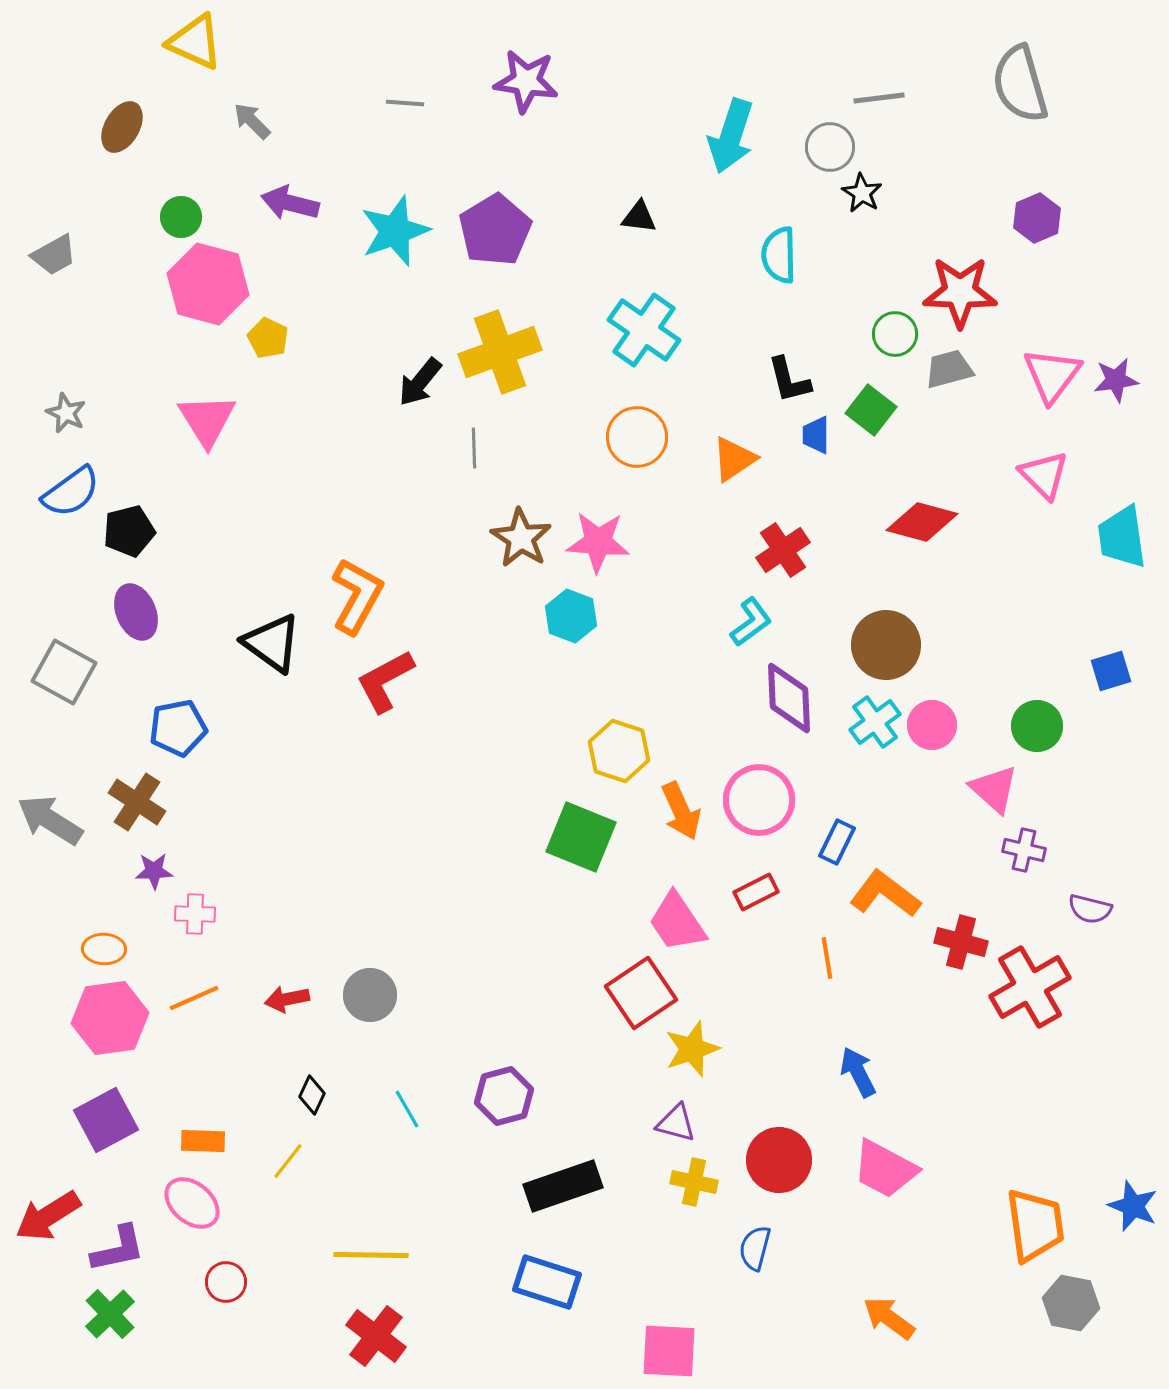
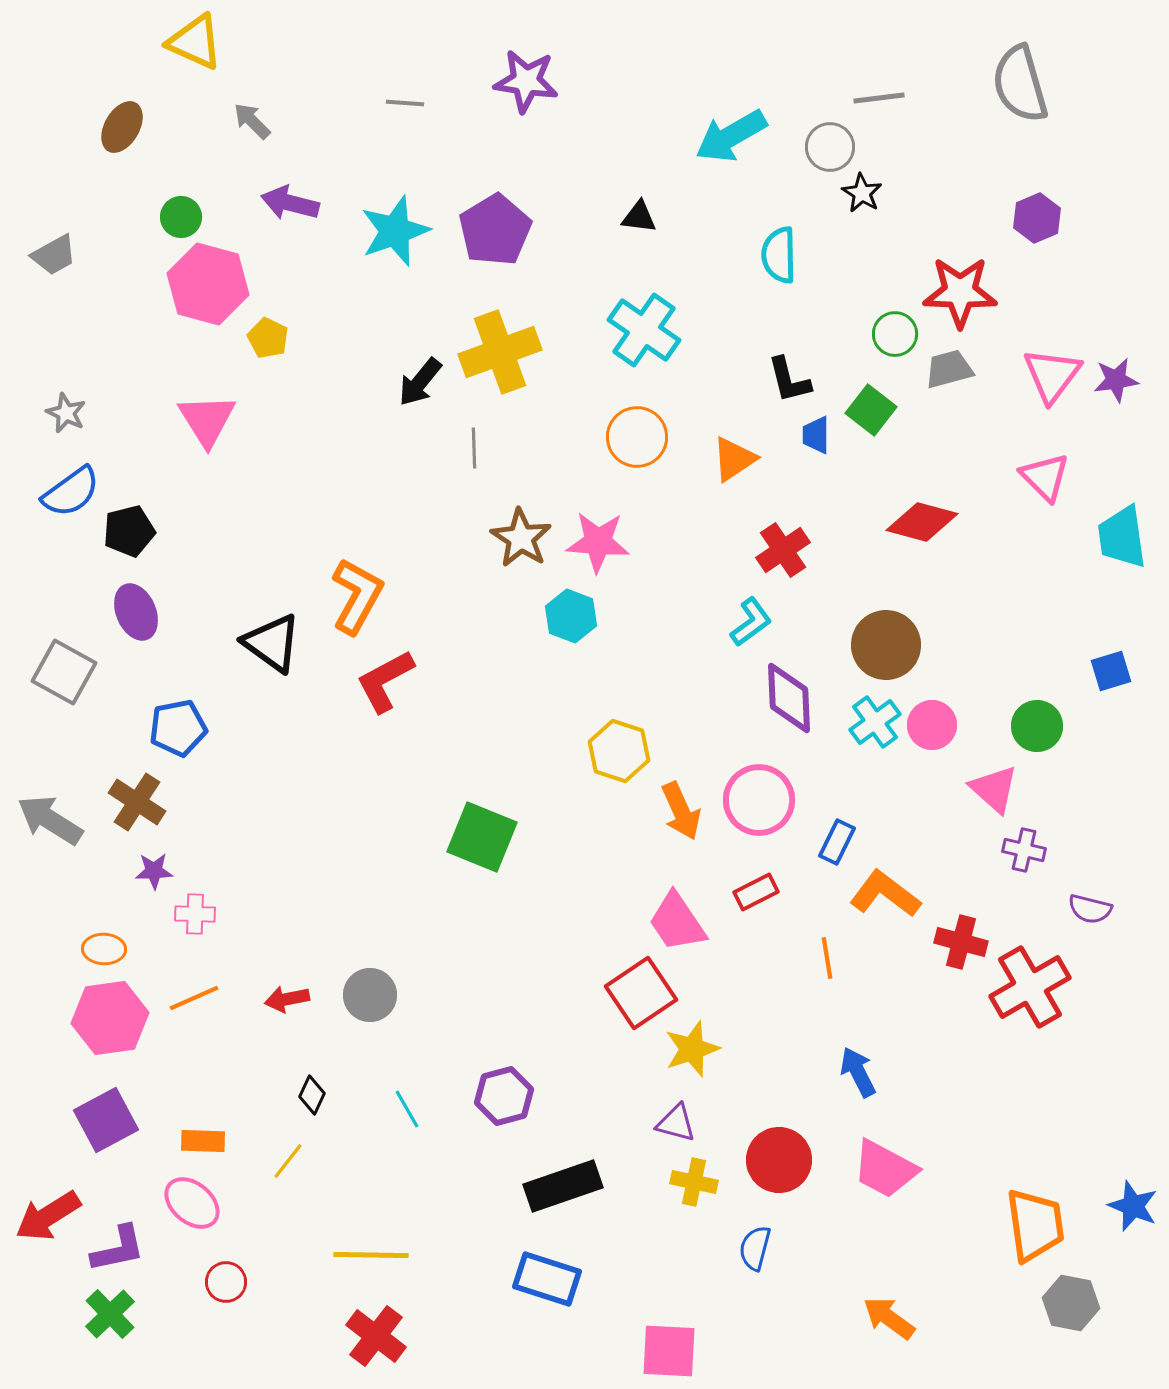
cyan arrow at (731, 136): rotated 42 degrees clockwise
pink triangle at (1044, 475): moved 1 px right, 2 px down
green square at (581, 837): moved 99 px left
blue rectangle at (547, 1282): moved 3 px up
